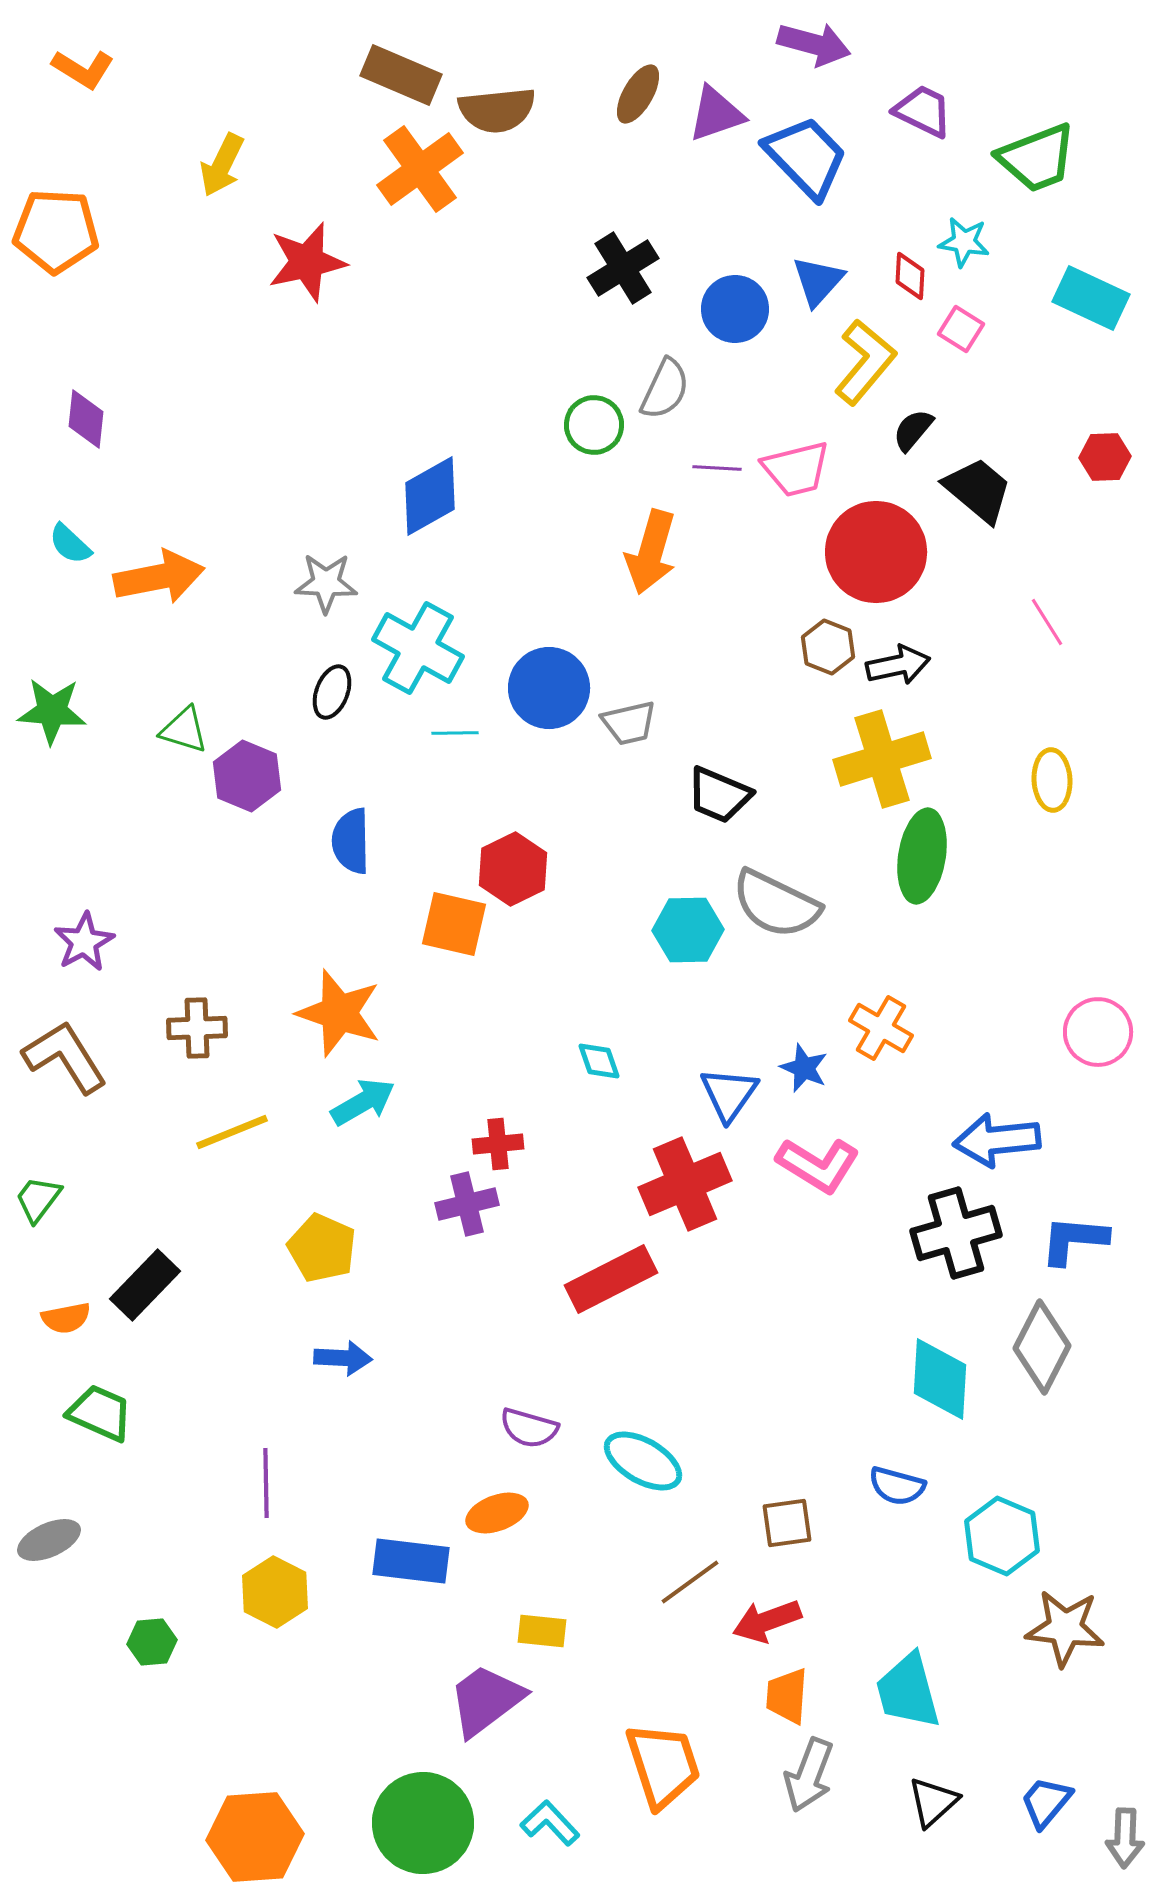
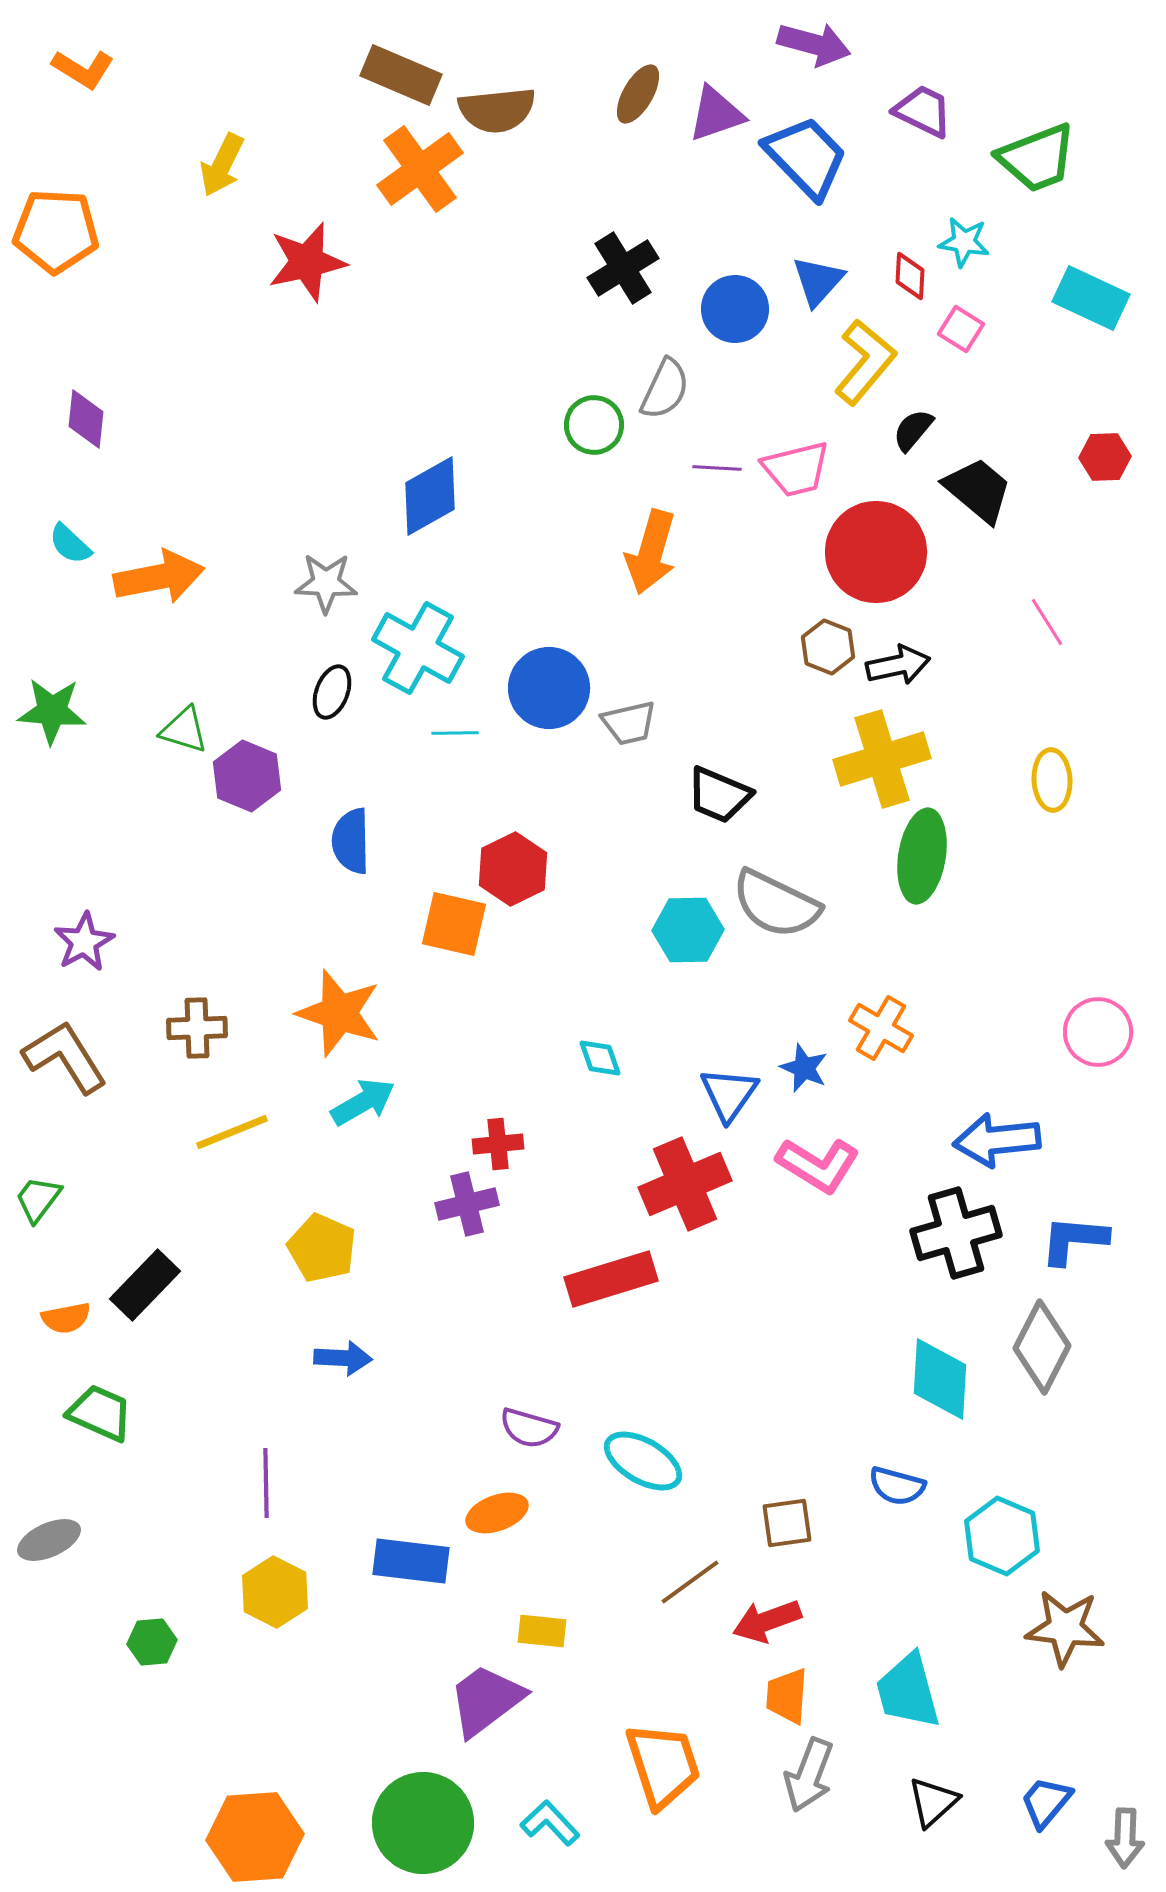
cyan diamond at (599, 1061): moved 1 px right, 3 px up
red rectangle at (611, 1279): rotated 10 degrees clockwise
